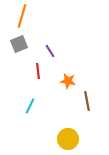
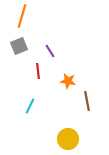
gray square: moved 2 px down
